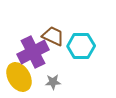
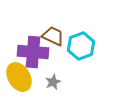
cyan hexagon: rotated 20 degrees counterclockwise
purple cross: rotated 32 degrees clockwise
gray star: rotated 21 degrees counterclockwise
